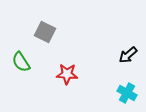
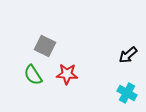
gray square: moved 14 px down
green semicircle: moved 12 px right, 13 px down
